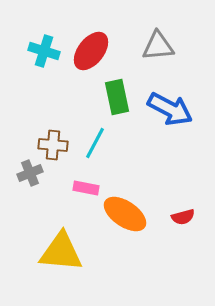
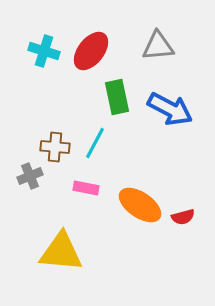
brown cross: moved 2 px right, 2 px down
gray cross: moved 3 px down
orange ellipse: moved 15 px right, 9 px up
